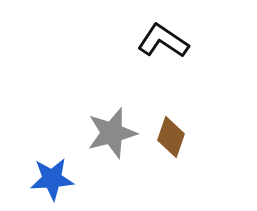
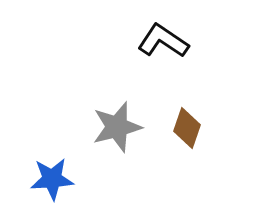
gray star: moved 5 px right, 6 px up
brown diamond: moved 16 px right, 9 px up
